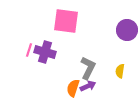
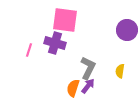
pink square: moved 1 px left, 1 px up
purple cross: moved 10 px right, 9 px up
purple arrow: rotated 28 degrees counterclockwise
